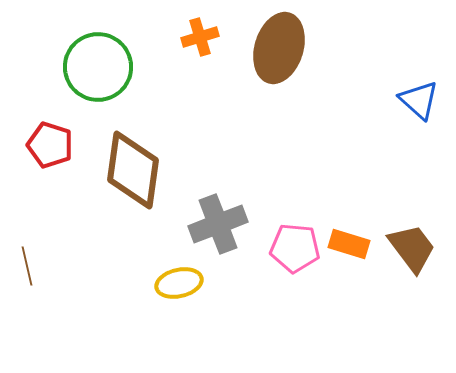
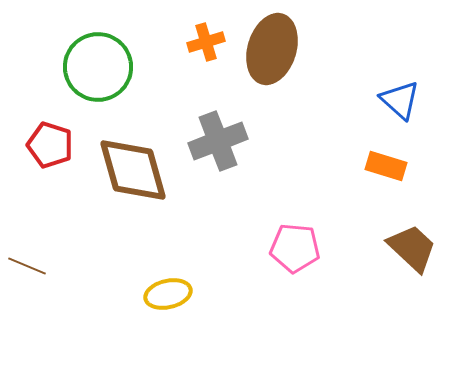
orange cross: moved 6 px right, 5 px down
brown ellipse: moved 7 px left, 1 px down
blue triangle: moved 19 px left
brown diamond: rotated 24 degrees counterclockwise
gray cross: moved 83 px up
orange rectangle: moved 37 px right, 78 px up
brown trapezoid: rotated 10 degrees counterclockwise
brown line: rotated 54 degrees counterclockwise
yellow ellipse: moved 11 px left, 11 px down
